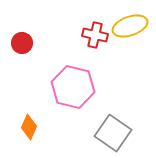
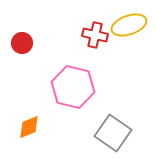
yellow ellipse: moved 1 px left, 1 px up
orange diamond: rotated 45 degrees clockwise
